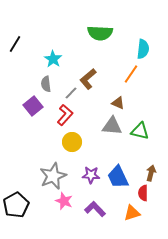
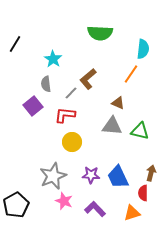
red L-shape: rotated 125 degrees counterclockwise
